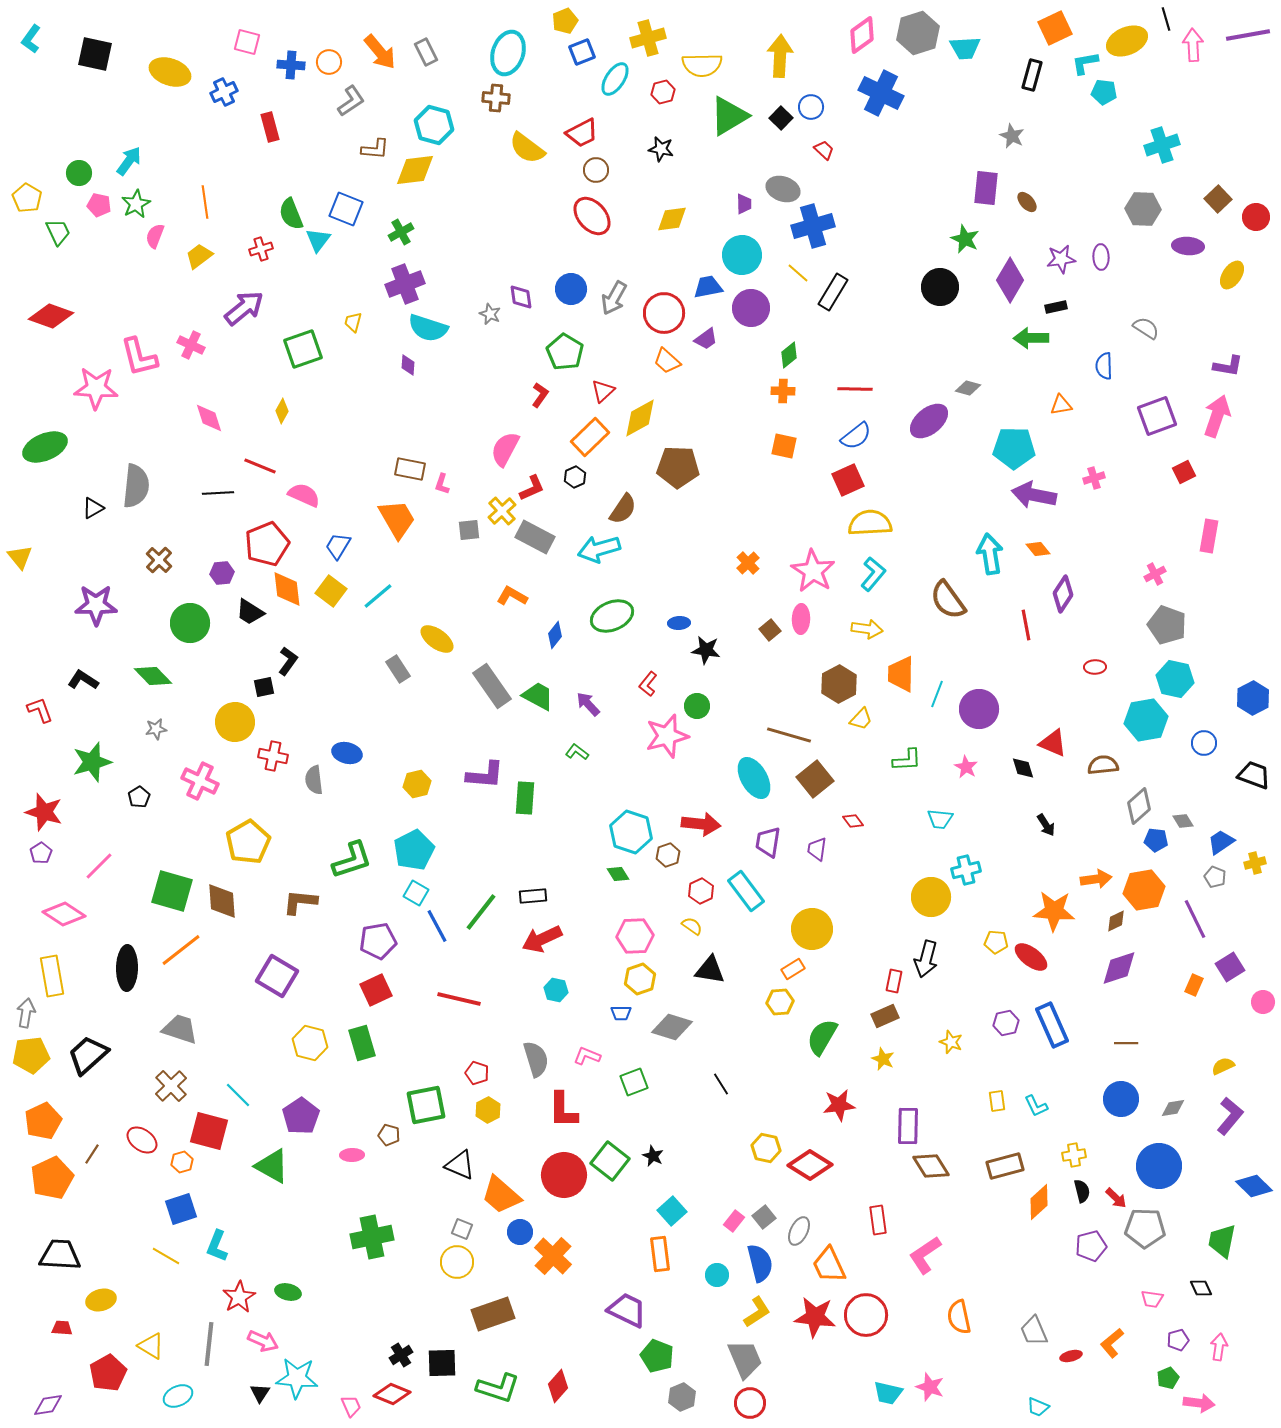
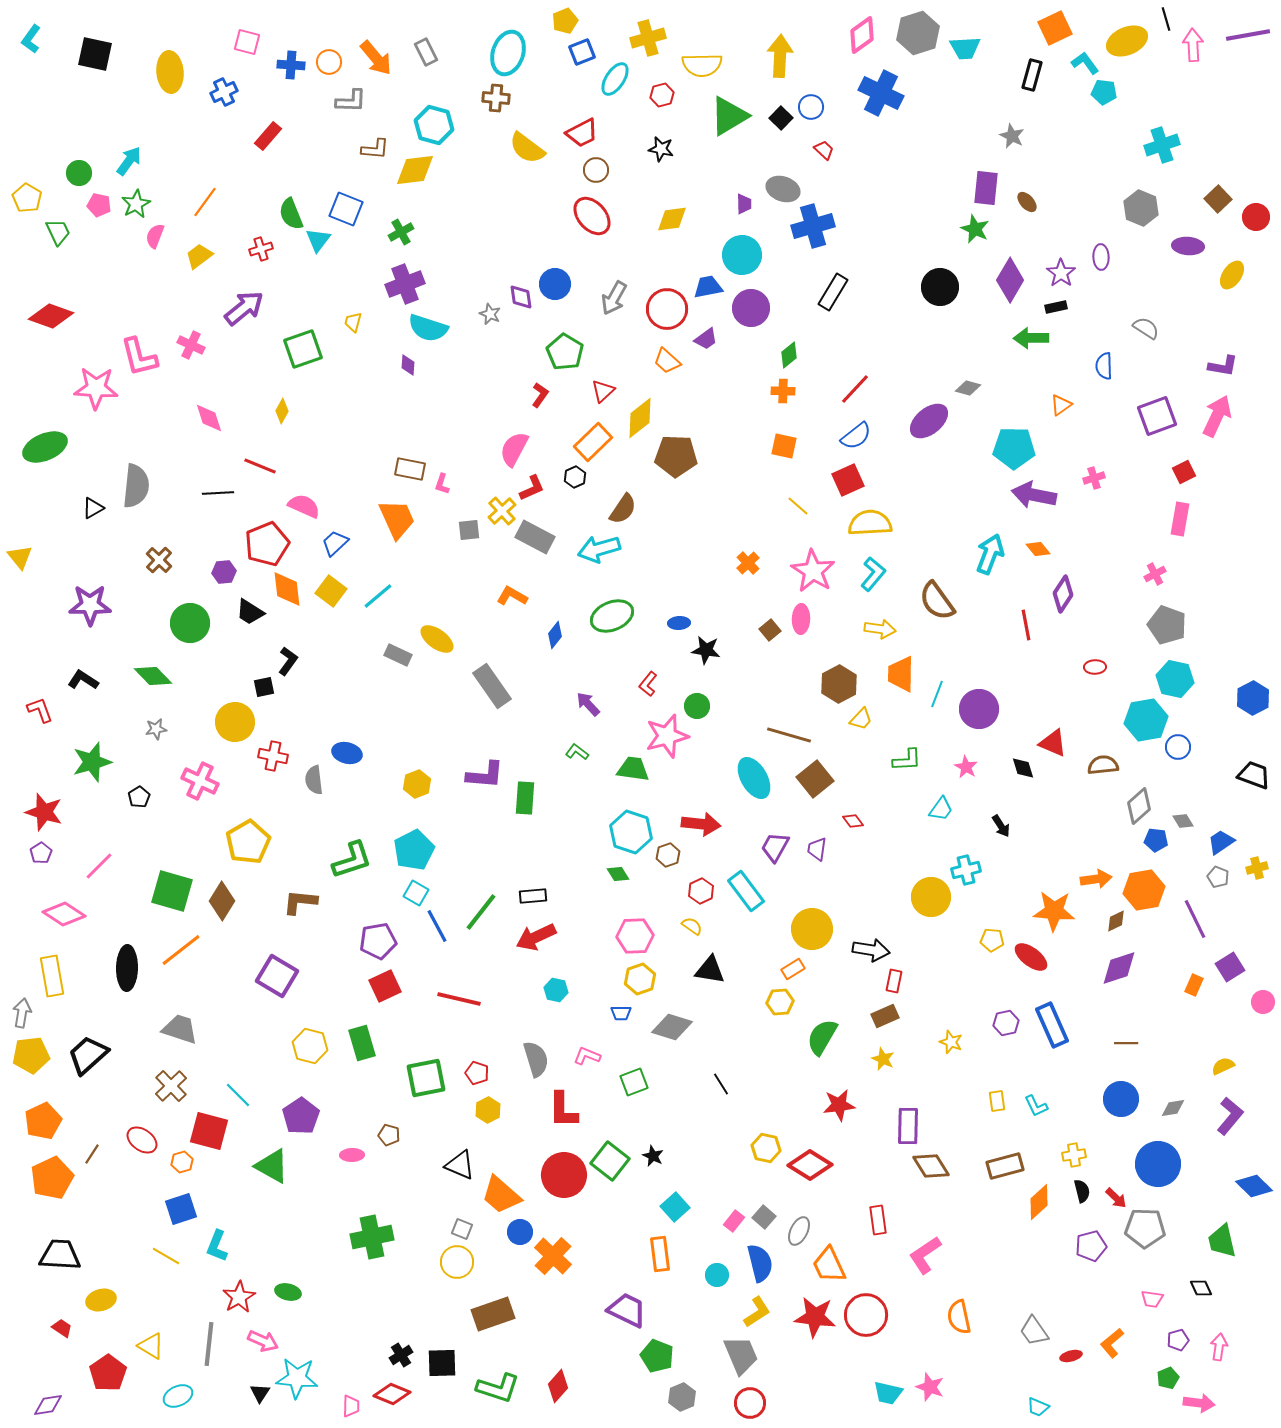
orange arrow at (380, 52): moved 4 px left, 6 px down
cyan L-shape at (1085, 63): rotated 64 degrees clockwise
yellow ellipse at (170, 72): rotated 66 degrees clockwise
red hexagon at (663, 92): moved 1 px left, 3 px down
gray L-shape at (351, 101): rotated 36 degrees clockwise
red rectangle at (270, 127): moved 2 px left, 9 px down; rotated 56 degrees clockwise
orange line at (205, 202): rotated 44 degrees clockwise
gray hexagon at (1143, 209): moved 2 px left, 1 px up; rotated 20 degrees clockwise
green star at (965, 239): moved 10 px right, 10 px up
purple star at (1061, 259): moved 14 px down; rotated 28 degrees counterclockwise
yellow line at (798, 273): moved 233 px down
blue circle at (571, 289): moved 16 px left, 5 px up
red circle at (664, 313): moved 3 px right, 4 px up
purple L-shape at (1228, 366): moved 5 px left
red line at (855, 389): rotated 48 degrees counterclockwise
orange triangle at (1061, 405): rotated 25 degrees counterclockwise
pink arrow at (1217, 416): rotated 6 degrees clockwise
yellow diamond at (640, 418): rotated 9 degrees counterclockwise
orange rectangle at (590, 437): moved 3 px right, 5 px down
pink semicircle at (505, 449): moved 9 px right
brown pentagon at (678, 467): moved 2 px left, 11 px up
pink semicircle at (304, 495): moved 11 px down
orange trapezoid at (397, 519): rotated 6 degrees clockwise
pink rectangle at (1209, 536): moved 29 px left, 17 px up
blue trapezoid at (338, 546): moved 3 px left, 3 px up; rotated 16 degrees clockwise
cyan arrow at (990, 554): rotated 30 degrees clockwise
purple hexagon at (222, 573): moved 2 px right, 1 px up
brown semicircle at (948, 600): moved 11 px left, 1 px down
purple star at (96, 605): moved 6 px left
yellow arrow at (867, 629): moved 13 px right
gray rectangle at (398, 669): moved 14 px up; rotated 32 degrees counterclockwise
green trapezoid at (538, 696): moved 95 px right, 73 px down; rotated 20 degrees counterclockwise
blue circle at (1204, 743): moved 26 px left, 4 px down
yellow hexagon at (417, 784): rotated 8 degrees counterclockwise
cyan trapezoid at (940, 819): moved 1 px right, 10 px up; rotated 60 degrees counterclockwise
black arrow at (1046, 825): moved 45 px left, 1 px down
purple trapezoid at (768, 842): moved 7 px right, 5 px down; rotated 20 degrees clockwise
yellow cross at (1255, 863): moved 2 px right, 5 px down
gray pentagon at (1215, 877): moved 3 px right
brown diamond at (222, 901): rotated 36 degrees clockwise
red arrow at (542, 939): moved 6 px left, 2 px up
yellow pentagon at (996, 942): moved 4 px left, 2 px up
black arrow at (926, 959): moved 55 px left, 9 px up; rotated 96 degrees counterclockwise
red square at (376, 990): moved 9 px right, 4 px up
gray arrow at (26, 1013): moved 4 px left
yellow hexagon at (310, 1043): moved 3 px down
green square at (426, 1105): moved 27 px up
blue circle at (1159, 1166): moved 1 px left, 2 px up
cyan square at (672, 1211): moved 3 px right, 4 px up
gray square at (764, 1217): rotated 10 degrees counterclockwise
green trapezoid at (1222, 1241): rotated 24 degrees counterclockwise
red trapezoid at (62, 1328): rotated 30 degrees clockwise
gray trapezoid at (1034, 1331): rotated 12 degrees counterclockwise
gray trapezoid at (745, 1359): moved 4 px left, 4 px up
red pentagon at (108, 1373): rotated 6 degrees counterclockwise
pink trapezoid at (351, 1406): rotated 25 degrees clockwise
